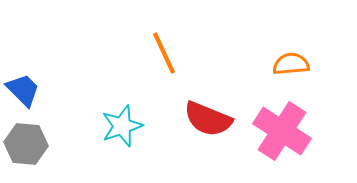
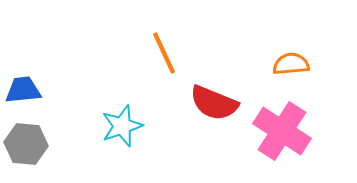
blue trapezoid: rotated 51 degrees counterclockwise
red semicircle: moved 6 px right, 16 px up
